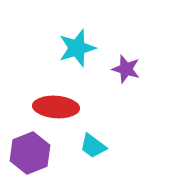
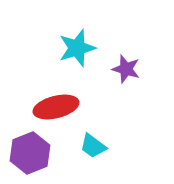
red ellipse: rotated 18 degrees counterclockwise
